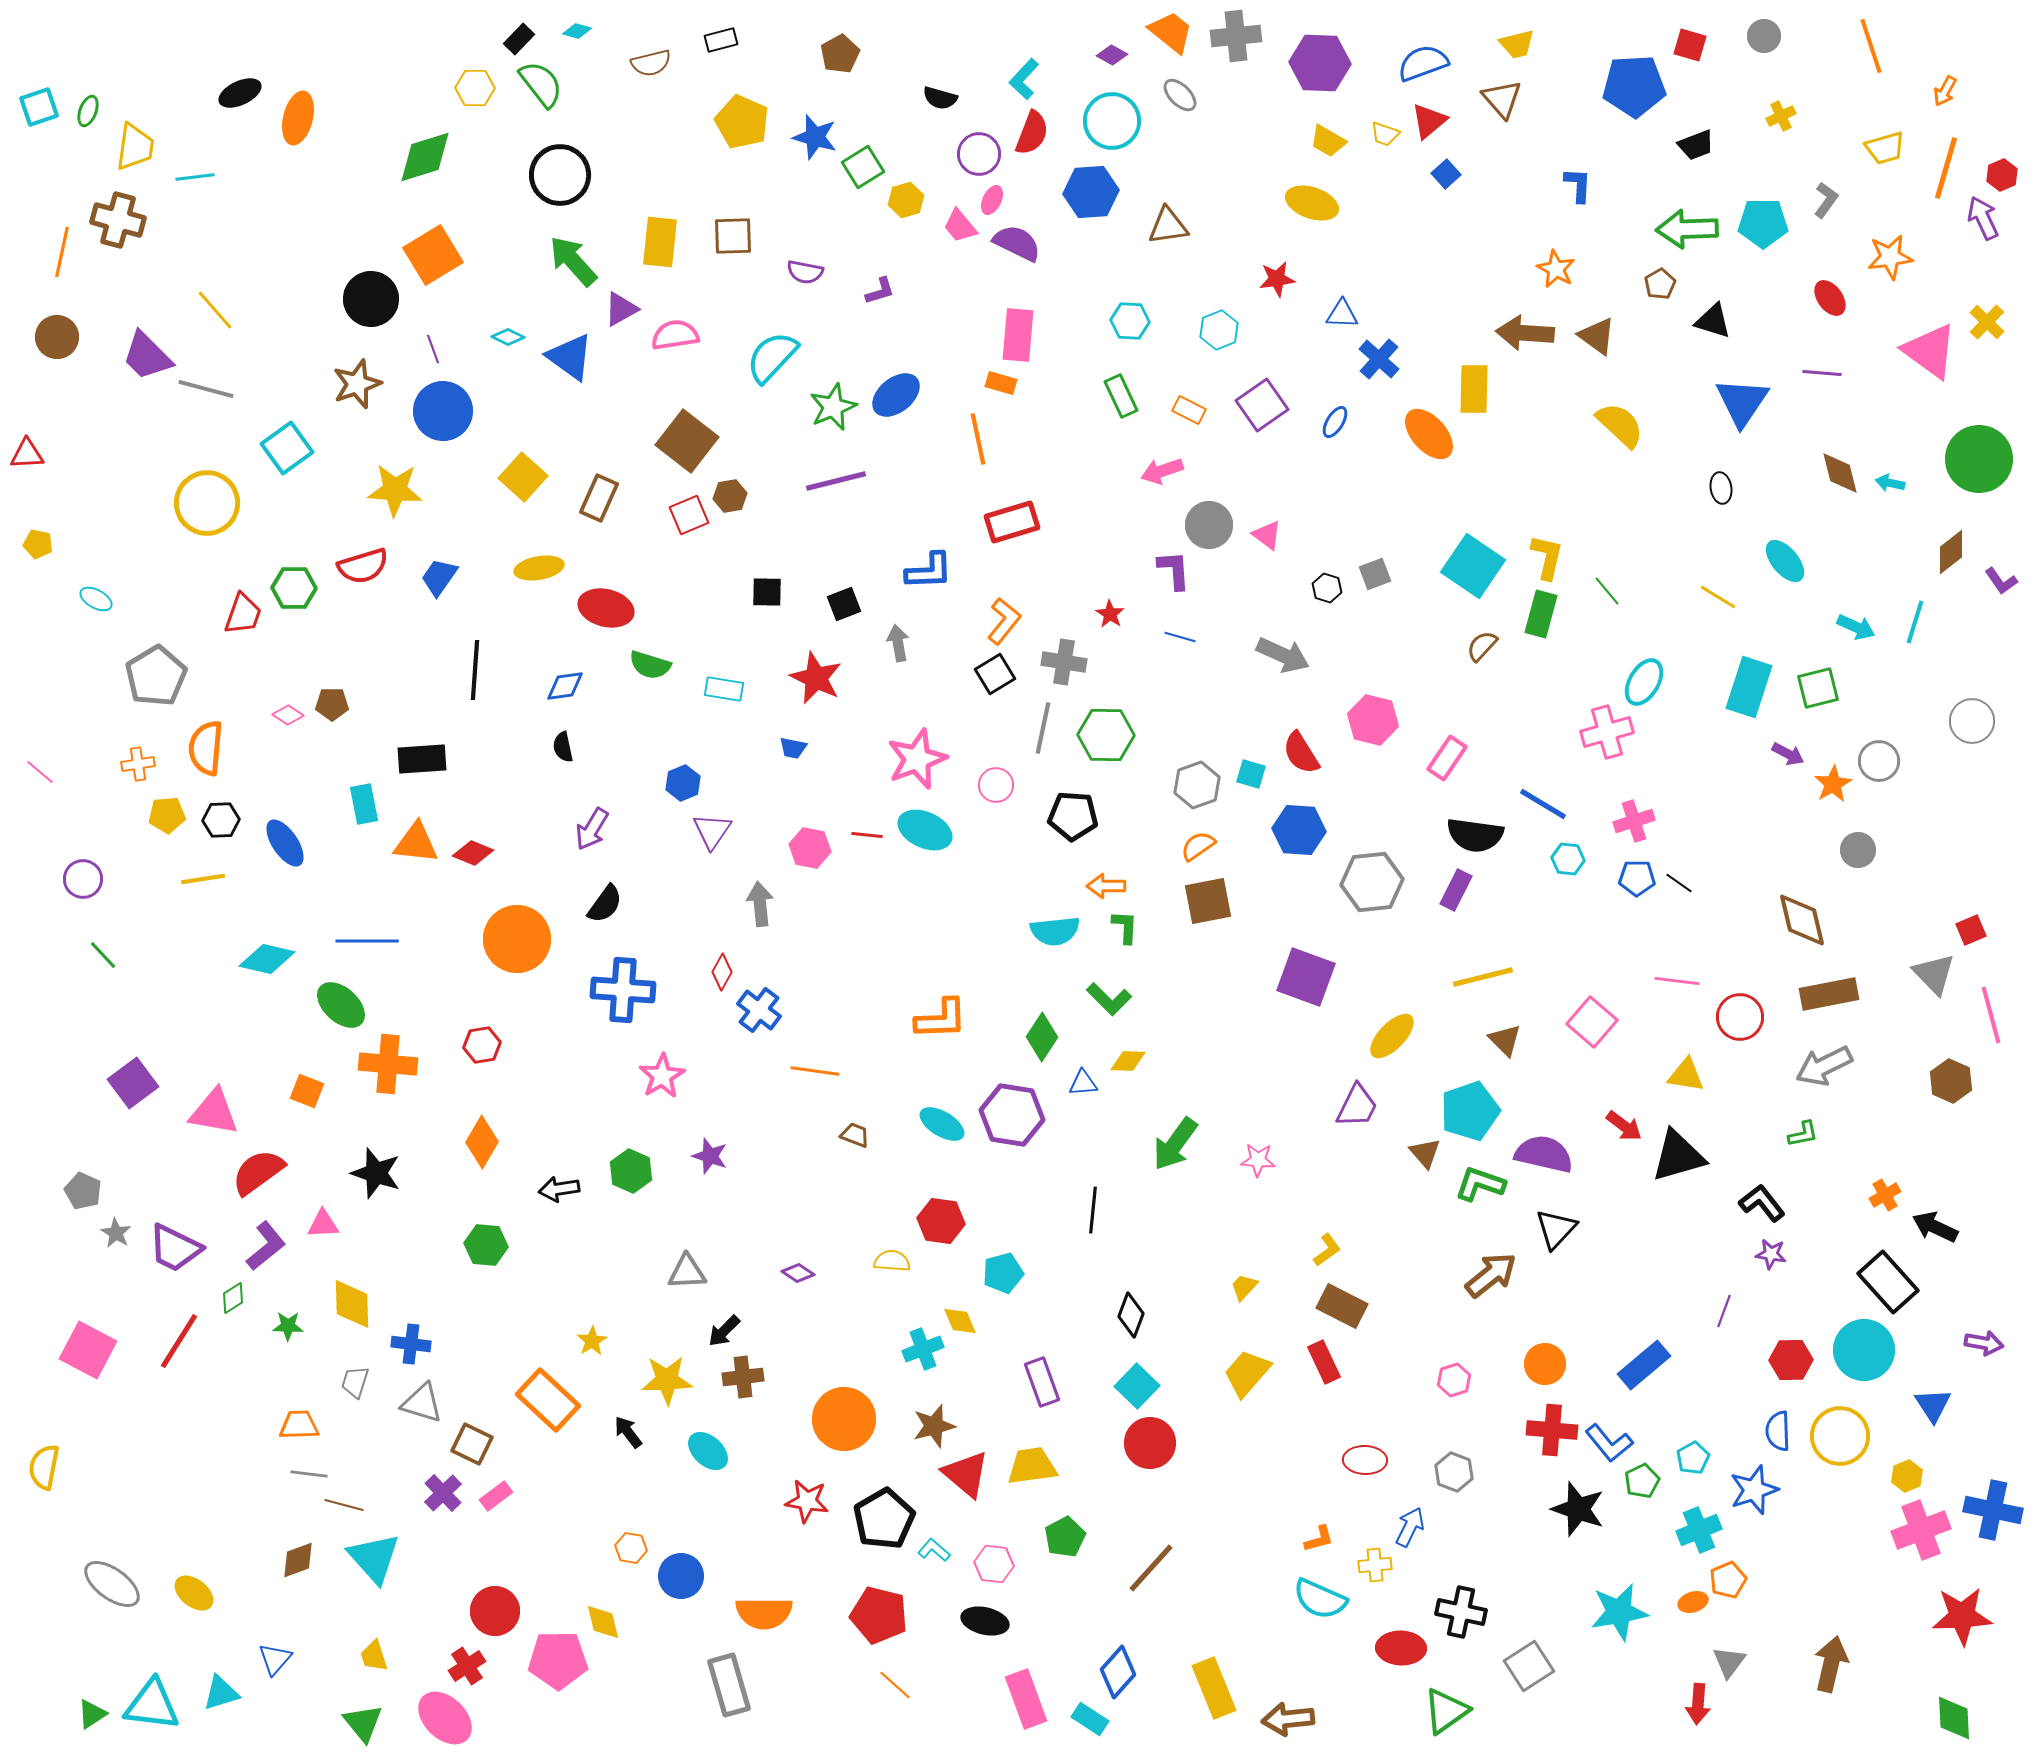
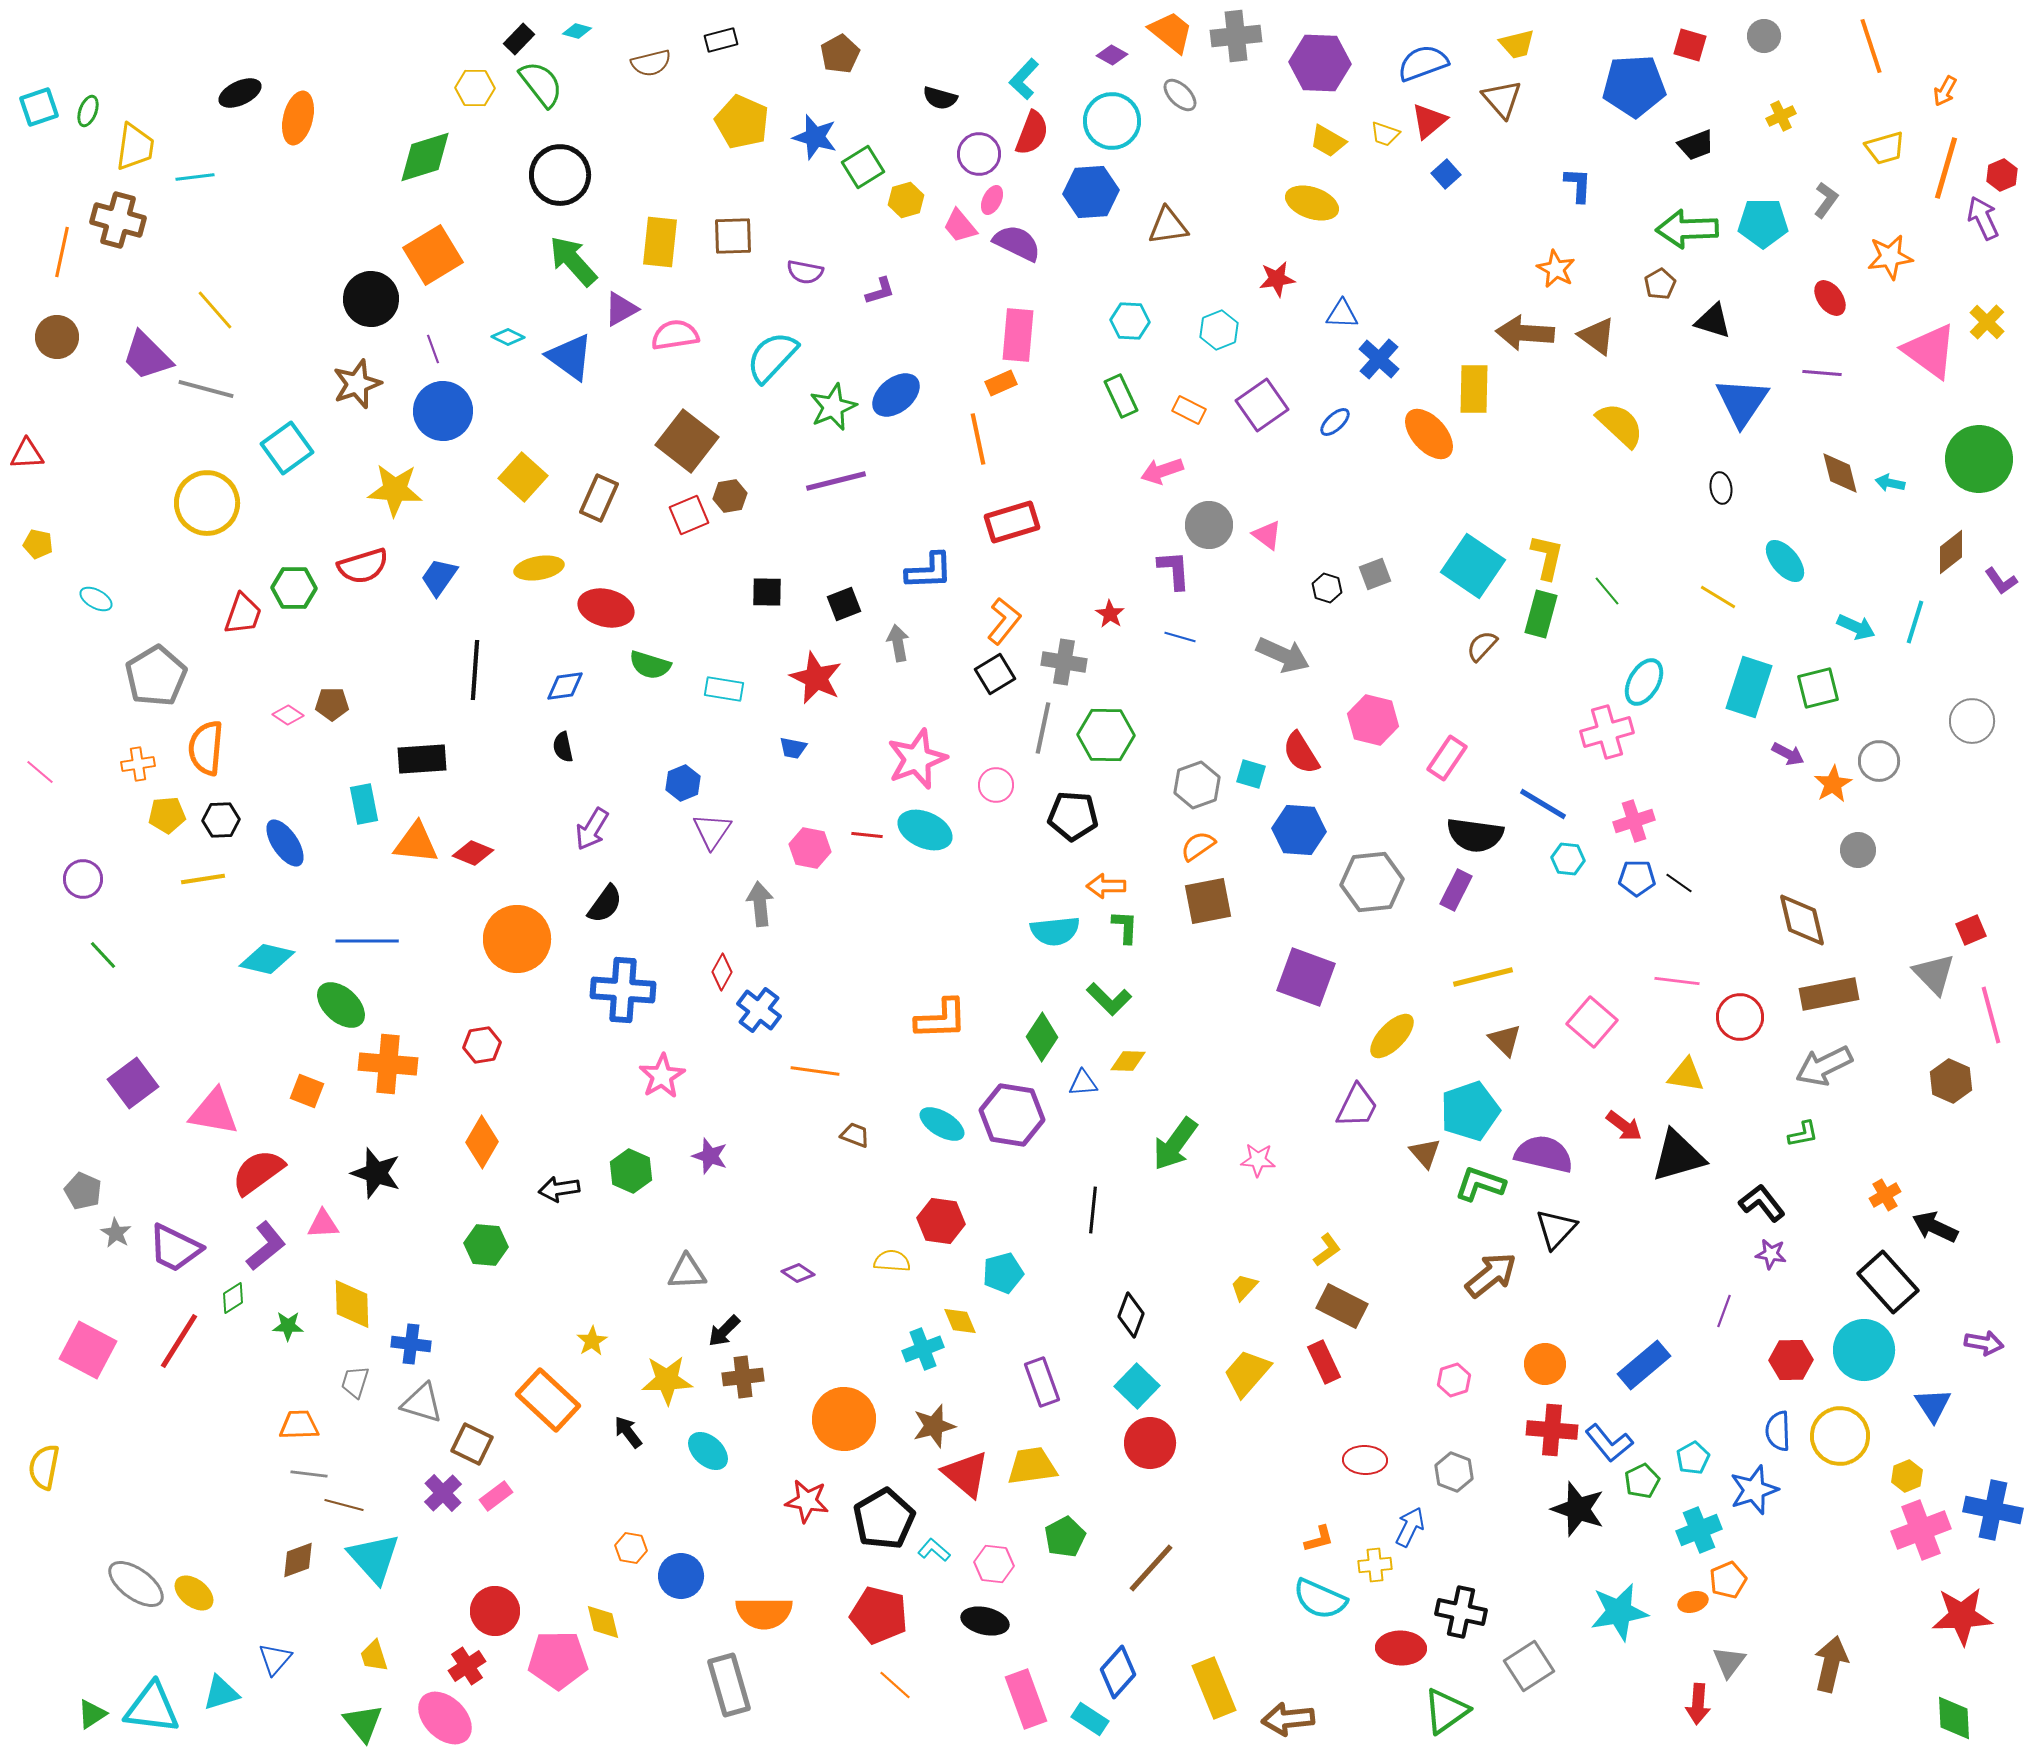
orange rectangle at (1001, 383): rotated 40 degrees counterclockwise
blue ellipse at (1335, 422): rotated 16 degrees clockwise
gray ellipse at (112, 1584): moved 24 px right
cyan triangle at (152, 1705): moved 3 px down
